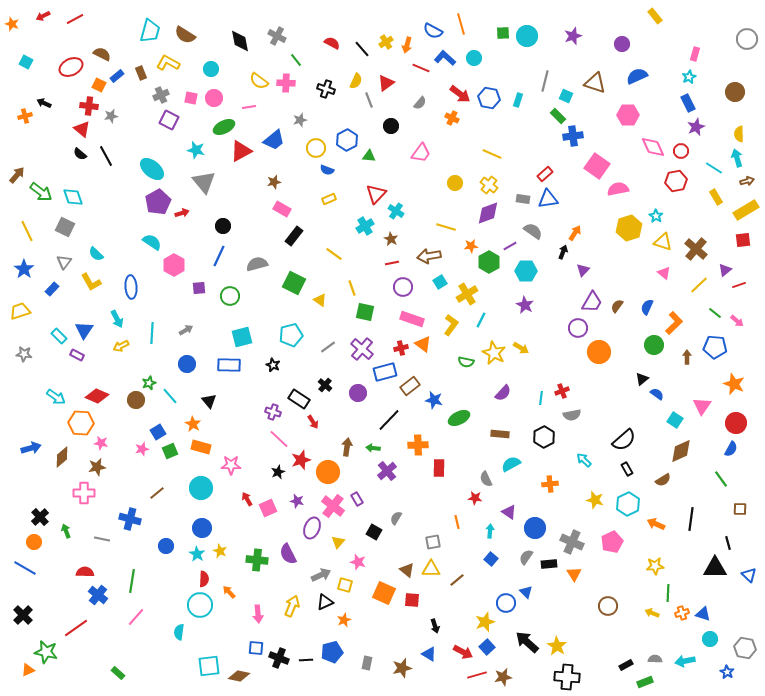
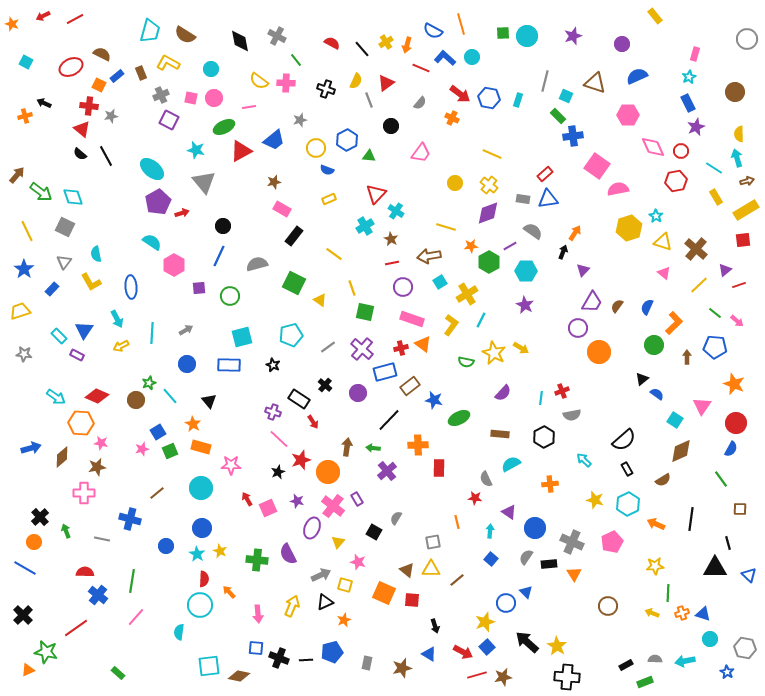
cyan circle at (474, 58): moved 2 px left, 1 px up
cyan semicircle at (96, 254): rotated 35 degrees clockwise
